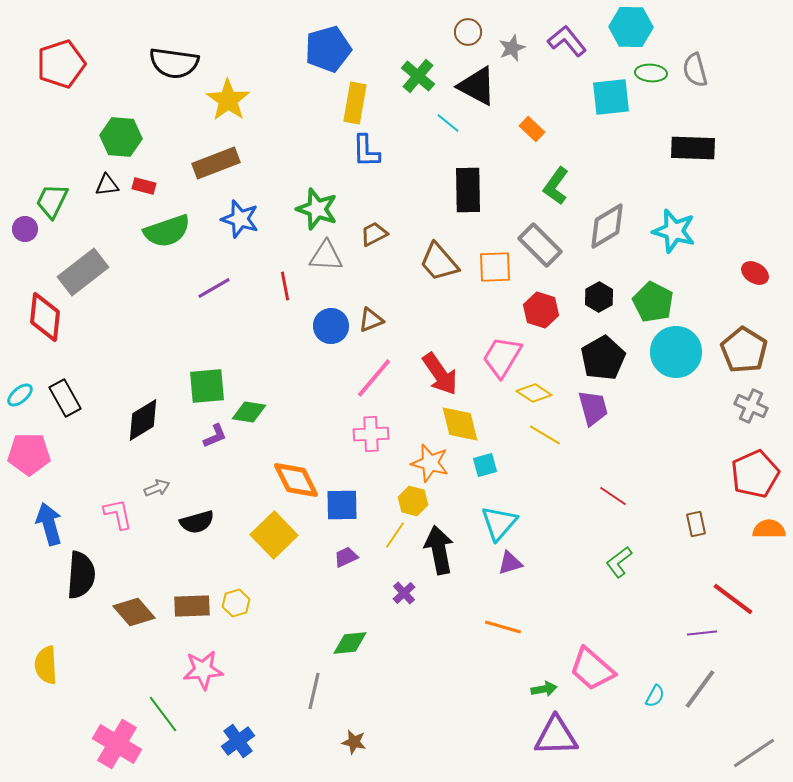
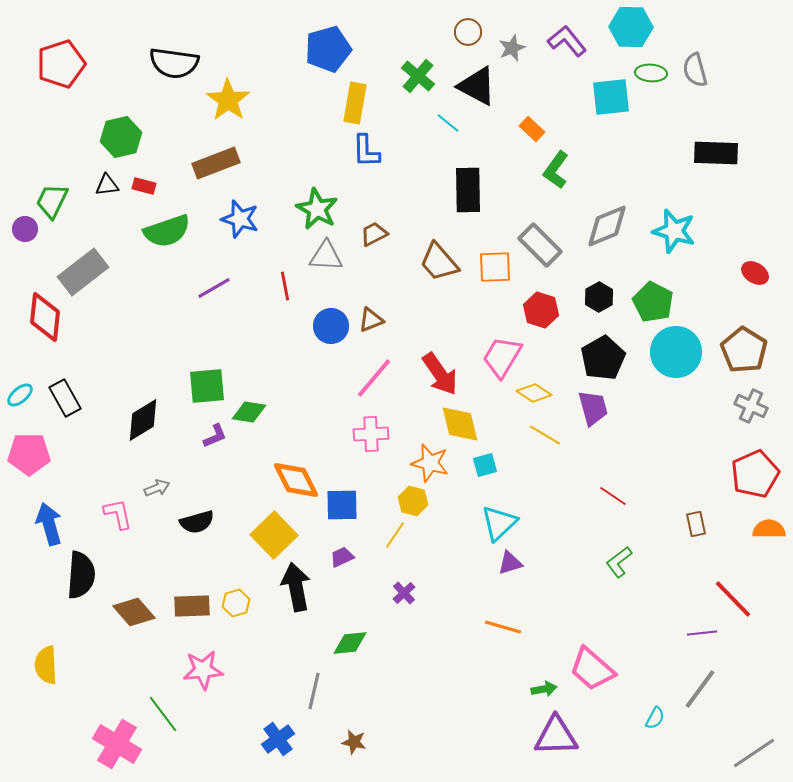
green hexagon at (121, 137): rotated 18 degrees counterclockwise
black rectangle at (693, 148): moved 23 px right, 5 px down
green L-shape at (556, 186): moved 16 px up
green star at (317, 209): rotated 9 degrees clockwise
gray diamond at (607, 226): rotated 9 degrees clockwise
cyan triangle at (499, 523): rotated 6 degrees clockwise
black arrow at (439, 550): moved 143 px left, 37 px down
purple trapezoid at (346, 557): moved 4 px left
red line at (733, 599): rotated 9 degrees clockwise
cyan semicircle at (655, 696): moved 22 px down
blue cross at (238, 741): moved 40 px right, 2 px up
